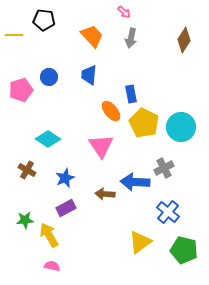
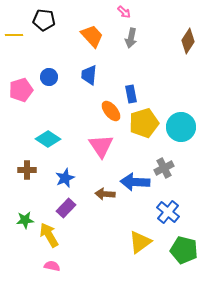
brown diamond: moved 4 px right, 1 px down
yellow pentagon: rotated 28 degrees clockwise
brown cross: rotated 30 degrees counterclockwise
purple rectangle: rotated 18 degrees counterclockwise
